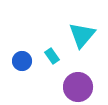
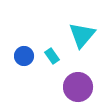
blue circle: moved 2 px right, 5 px up
